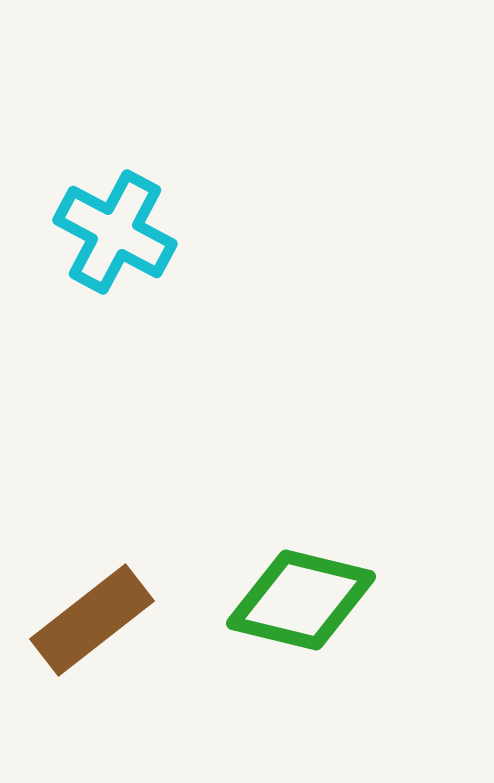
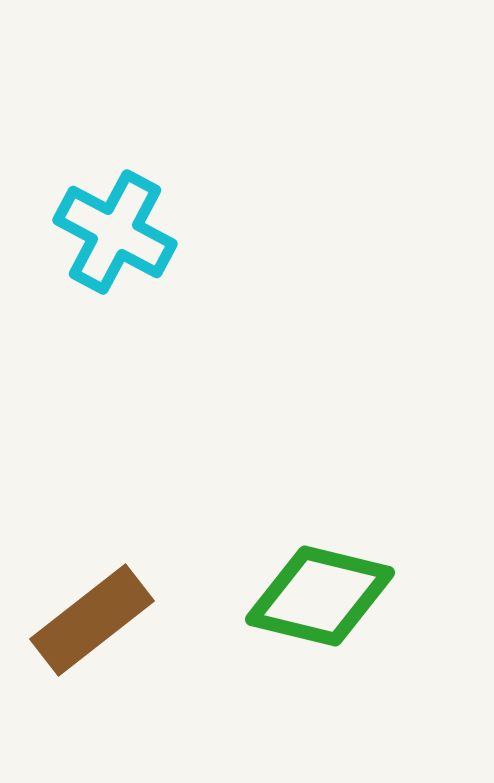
green diamond: moved 19 px right, 4 px up
